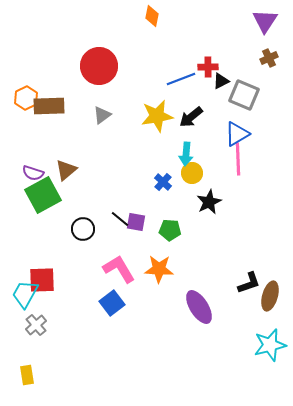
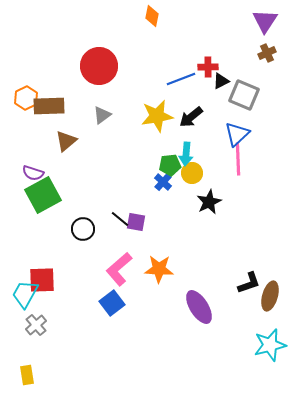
brown cross: moved 2 px left, 5 px up
blue triangle: rotated 12 degrees counterclockwise
brown triangle: moved 29 px up
green pentagon: moved 65 px up; rotated 10 degrees counterclockwise
pink L-shape: rotated 100 degrees counterclockwise
